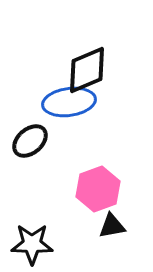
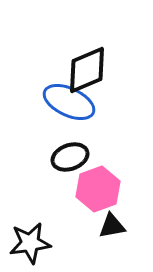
blue ellipse: rotated 33 degrees clockwise
black ellipse: moved 40 px right, 16 px down; rotated 21 degrees clockwise
black star: moved 2 px left, 1 px up; rotated 9 degrees counterclockwise
